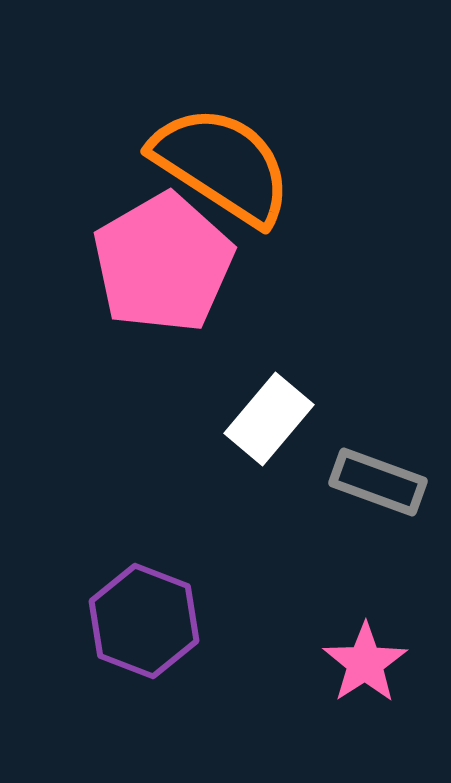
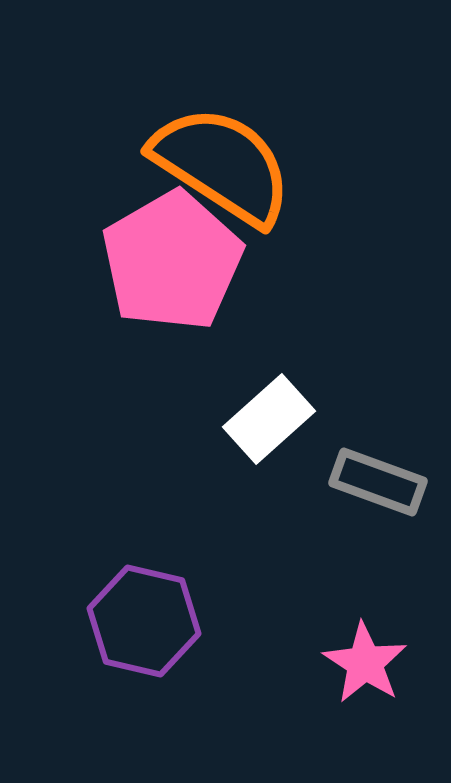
pink pentagon: moved 9 px right, 2 px up
white rectangle: rotated 8 degrees clockwise
purple hexagon: rotated 8 degrees counterclockwise
pink star: rotated 6 degrees counterclockwise
